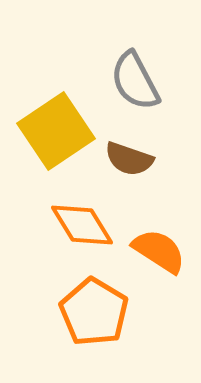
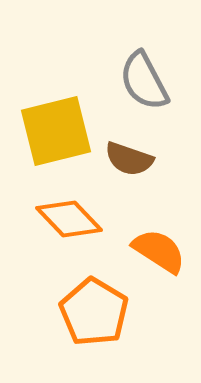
gray semicircle: moved 9 px right
yellow square: rotated 20 degrees clockwise
orange diamond: moved 13 px left, 6 px up; rotated 12 degrees counterclockwise
